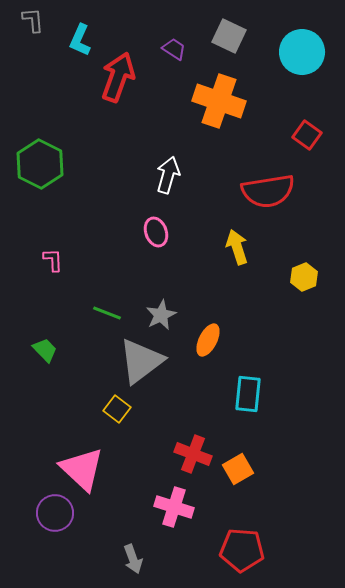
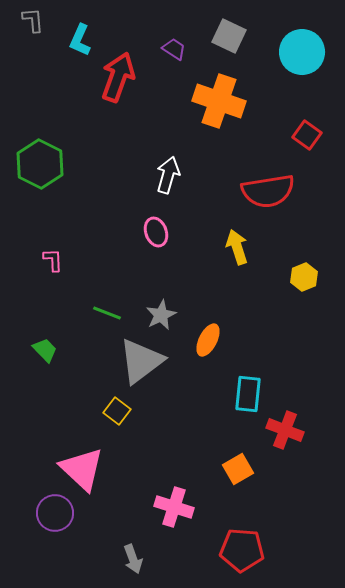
yellow square: moved 2 px down
red cross: moved 92 px right, 24 px up
